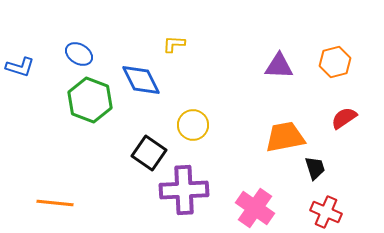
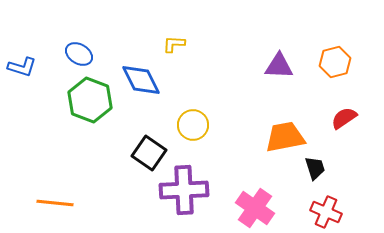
blue L-shape: moved 2 px right
